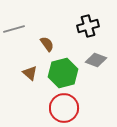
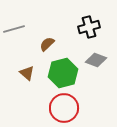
black cross: moved 1 px right, 1 px down
brown semicircle: rotated 98 degrees counterclockwise
brown triangle: moved 3 px left
